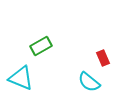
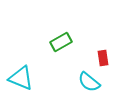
green rectangle: moved 20 px right, 4 px up
red rectangle: rotated 14 degrees clockwise
